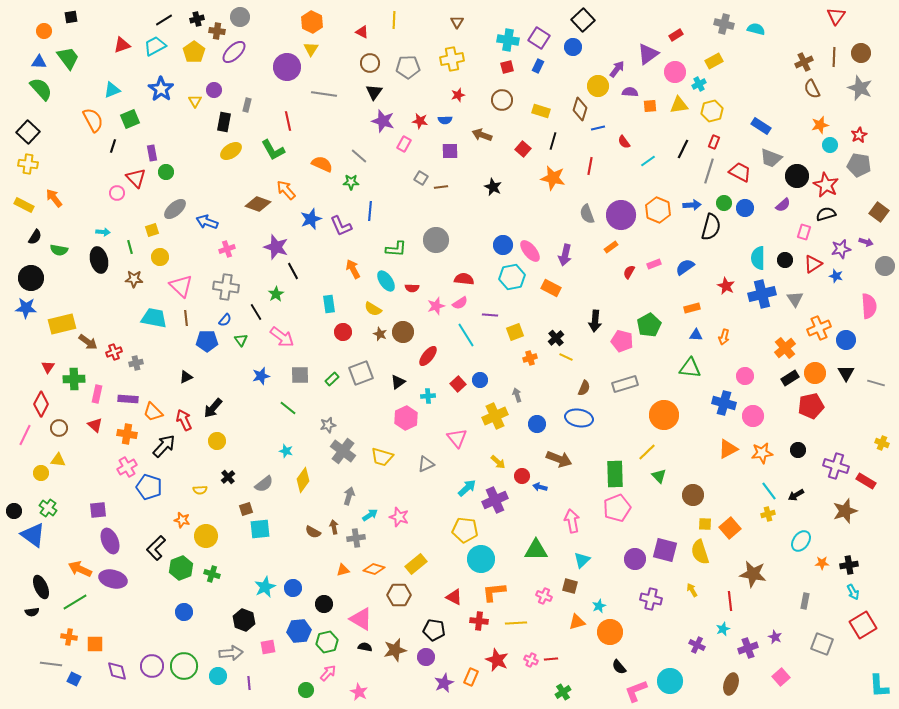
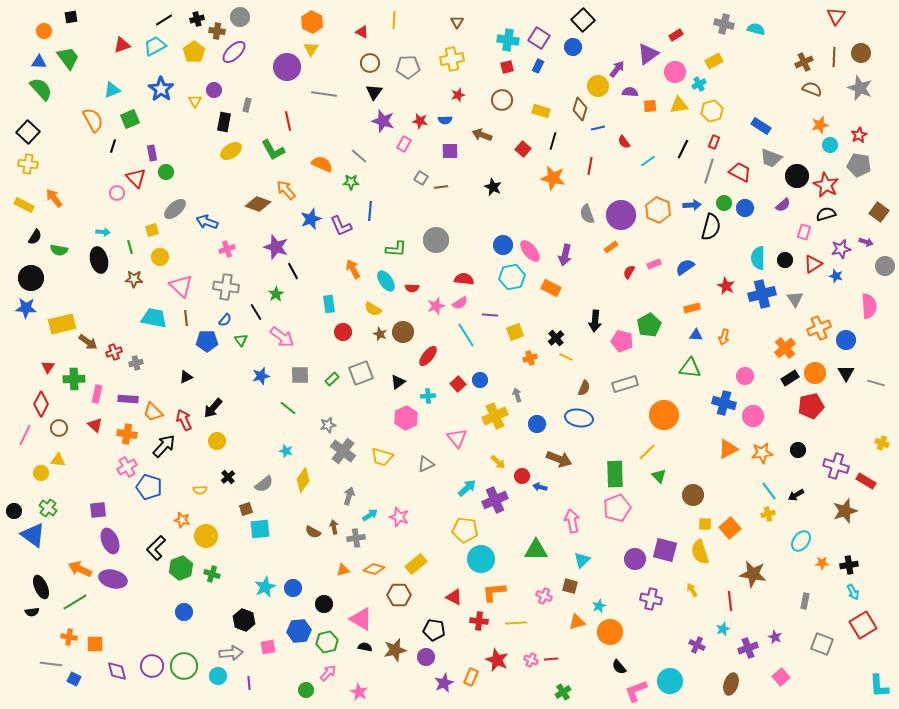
brown semicircle at (812, 89): rotated 138 degrees clockwise
